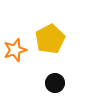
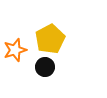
black circle: moved 10 px left, 16 px up
